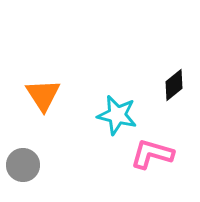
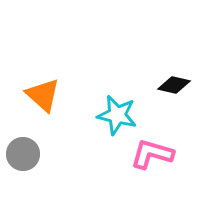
black diamond: rotated 52 degrees clockwise
orange triangle: rotated 15 degrees counterclockwise
gray circle: moved 11 px up
